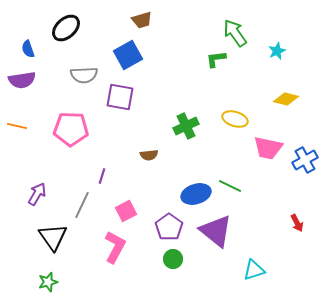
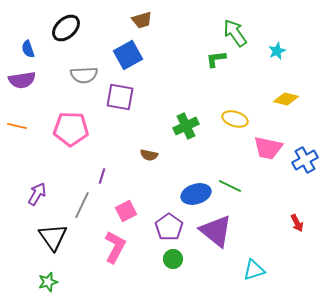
brown semicircle: rotated 18 degrees clockwise
